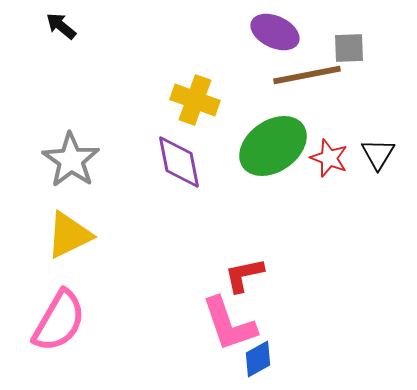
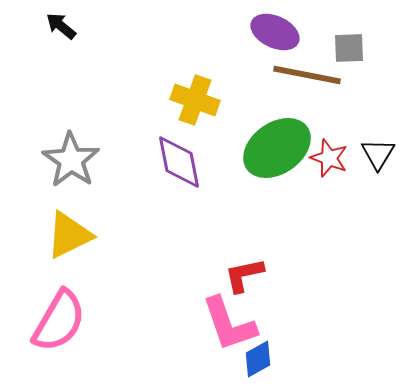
brown line: rotated 22 degrees clockwise
green ellipse: moved 4 px right, 2 px down
